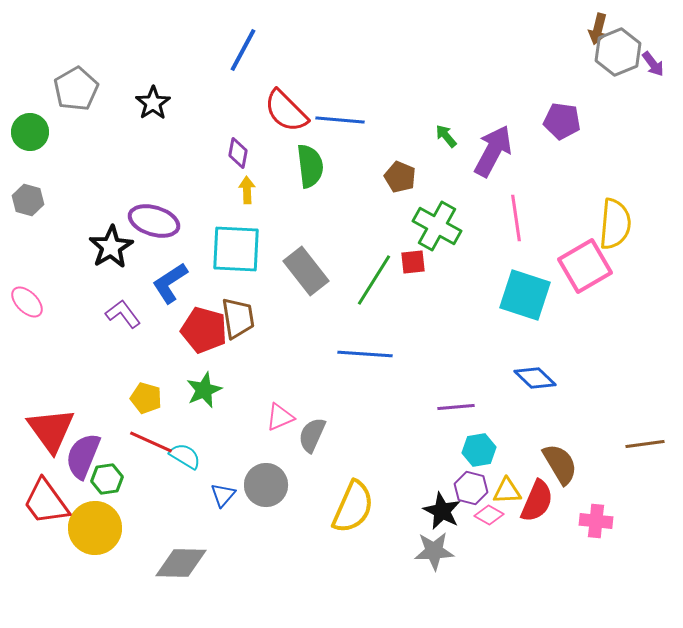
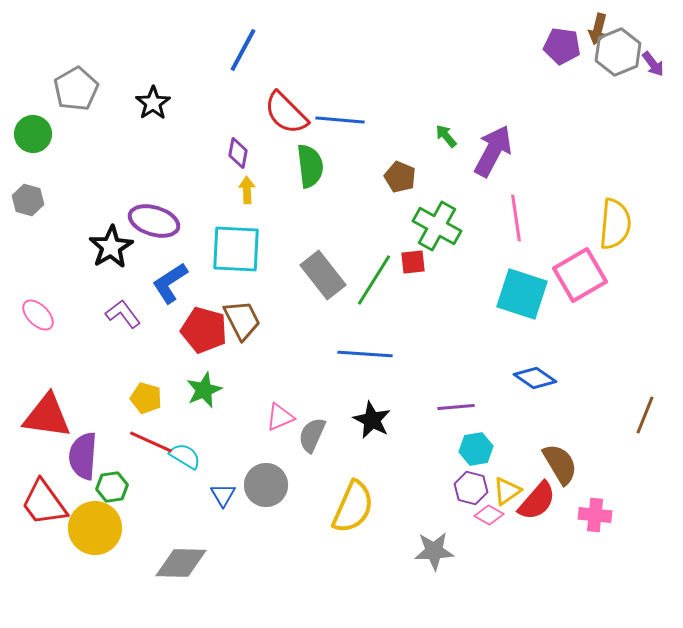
red semicircle at (286, 111): moved 2 px down
purple pentagon at (562, 121): moved 75 px up
green circle at (30, 132): moved 3 px right, 2 px down
pink square at (585, 266): moved 5 px left, 9 px down
gray rectangle at (306, 271): moved 17 px right, 4 px down
cyan square at (525, 295): moved 3 px left, 1 px up
pink ellipse at (27, 302): moved 11 px right, 13 px down
brown trapezoid at (238, 318): moved 4 px right, 2 px down; rotated 18 degrees counterclockwise
blue diamond at (535, 378): rotated 9 degrees counterclockwise
red triangle at (51, 430): moved 4 px left, 14 px up; rotated 46 degrees counterclockwise
brown line at (645, 444): moved 29 px up; rotated 60 degrees counterclockwise
cyan hexagon at (479, 450): moved 3 px left, 1 px up
purple semicircle at (83, 456): rotated 18 degrees counterclockwise
green hexagon at (107, 479): moved 5 px right, 8 px down
yellow triangle at (507, 491): rotated 32 degrees counterclockwise
blue triangle at (223, 495): rotated 12 degrees counterclockwise
red semicircle at (537, 501): rotated 18 degrees clockwise
red trapezoid at (46, 502): moved 2 px left, 1 px down
black star at (442, 511): moved 70 px left, 91 px up
pink cross at (596, 521): moved 1 px left, 6 px up
